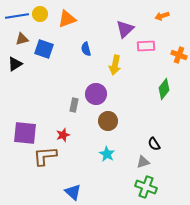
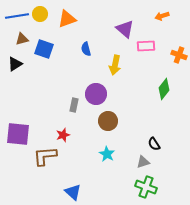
purple triangle: rotated 36 degrees counterclockwise
purple square: moved 7 px left, 1 px down
